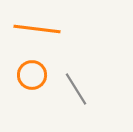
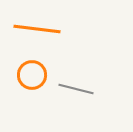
gray line: rotated 44 degrees counterclockwise
